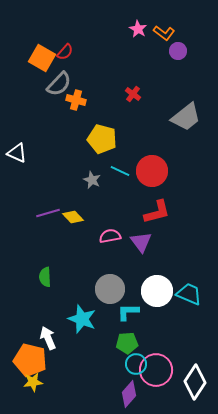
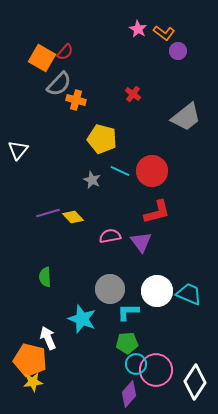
white triangle: moved 1 px right, 3 px up; rotated 45 degrees clockwise
